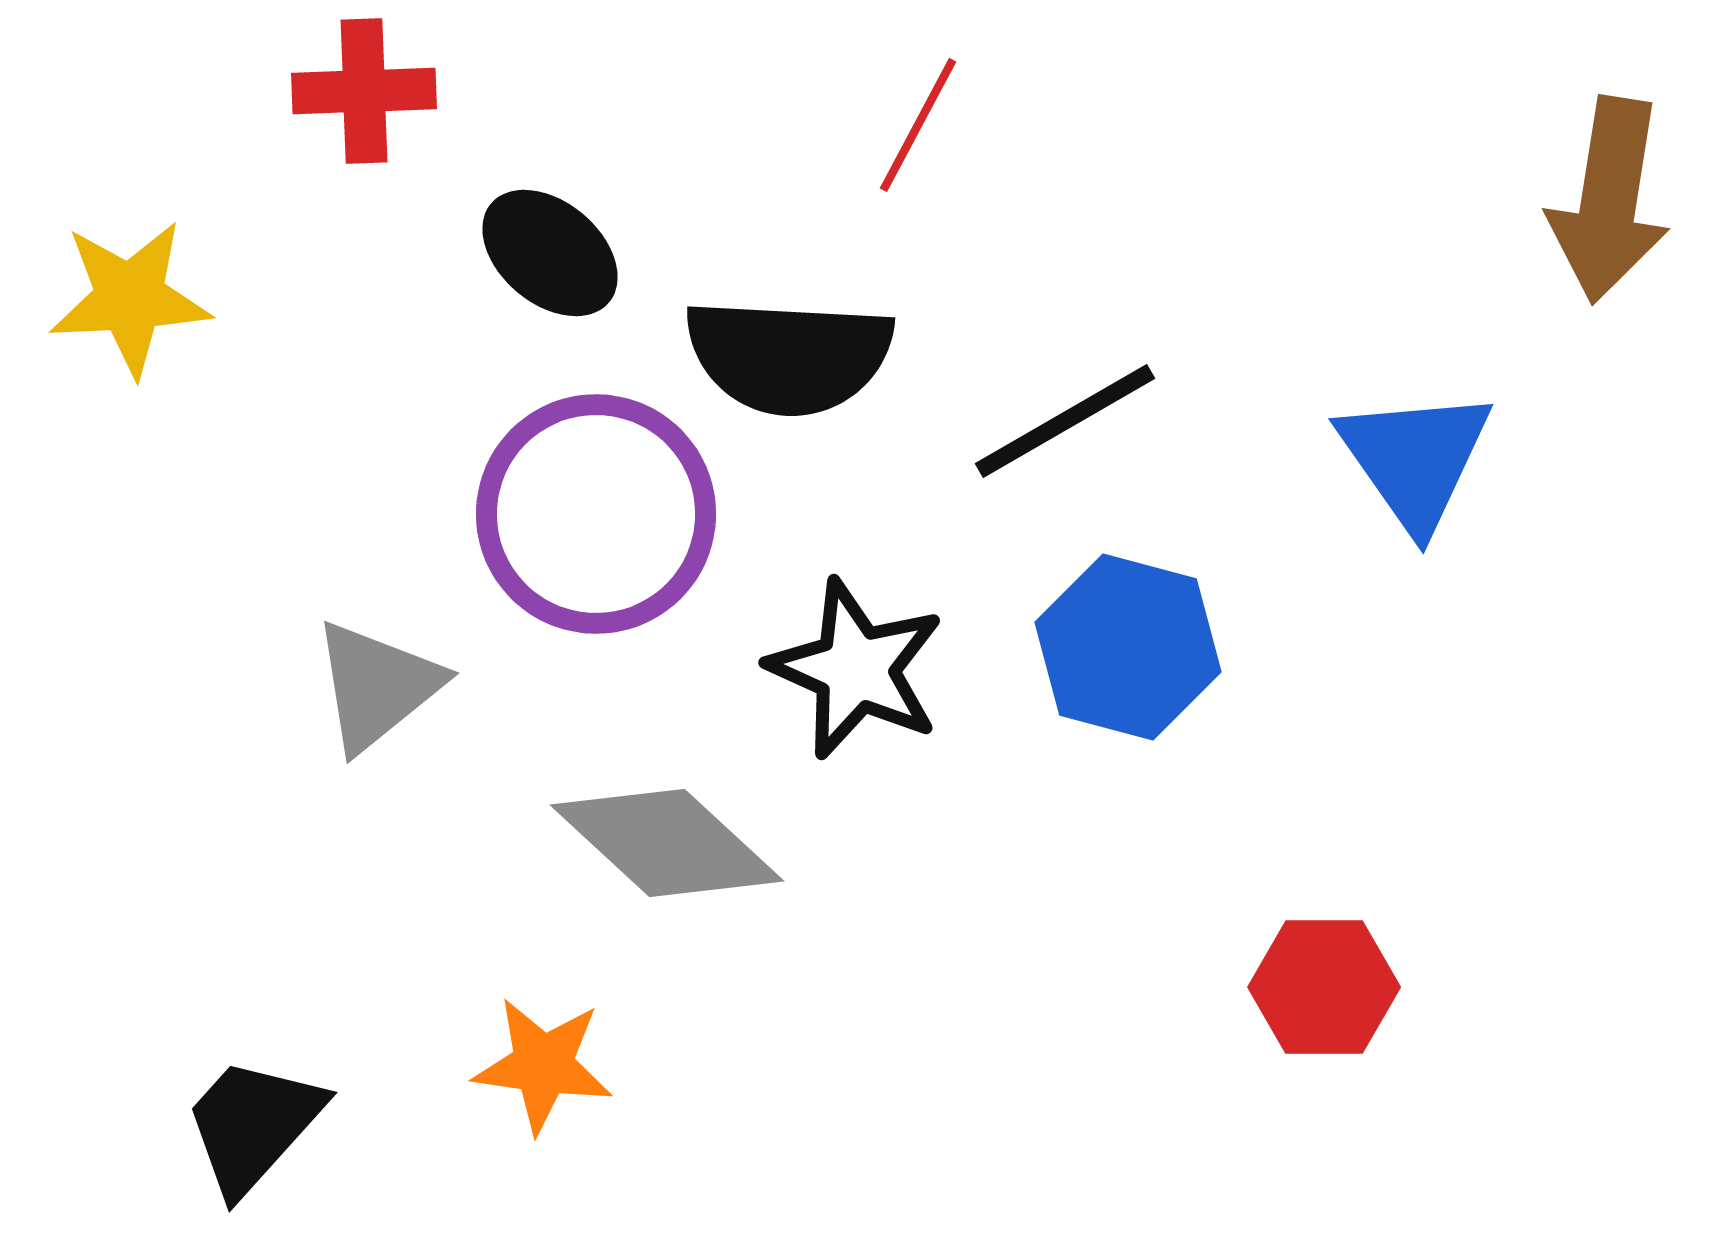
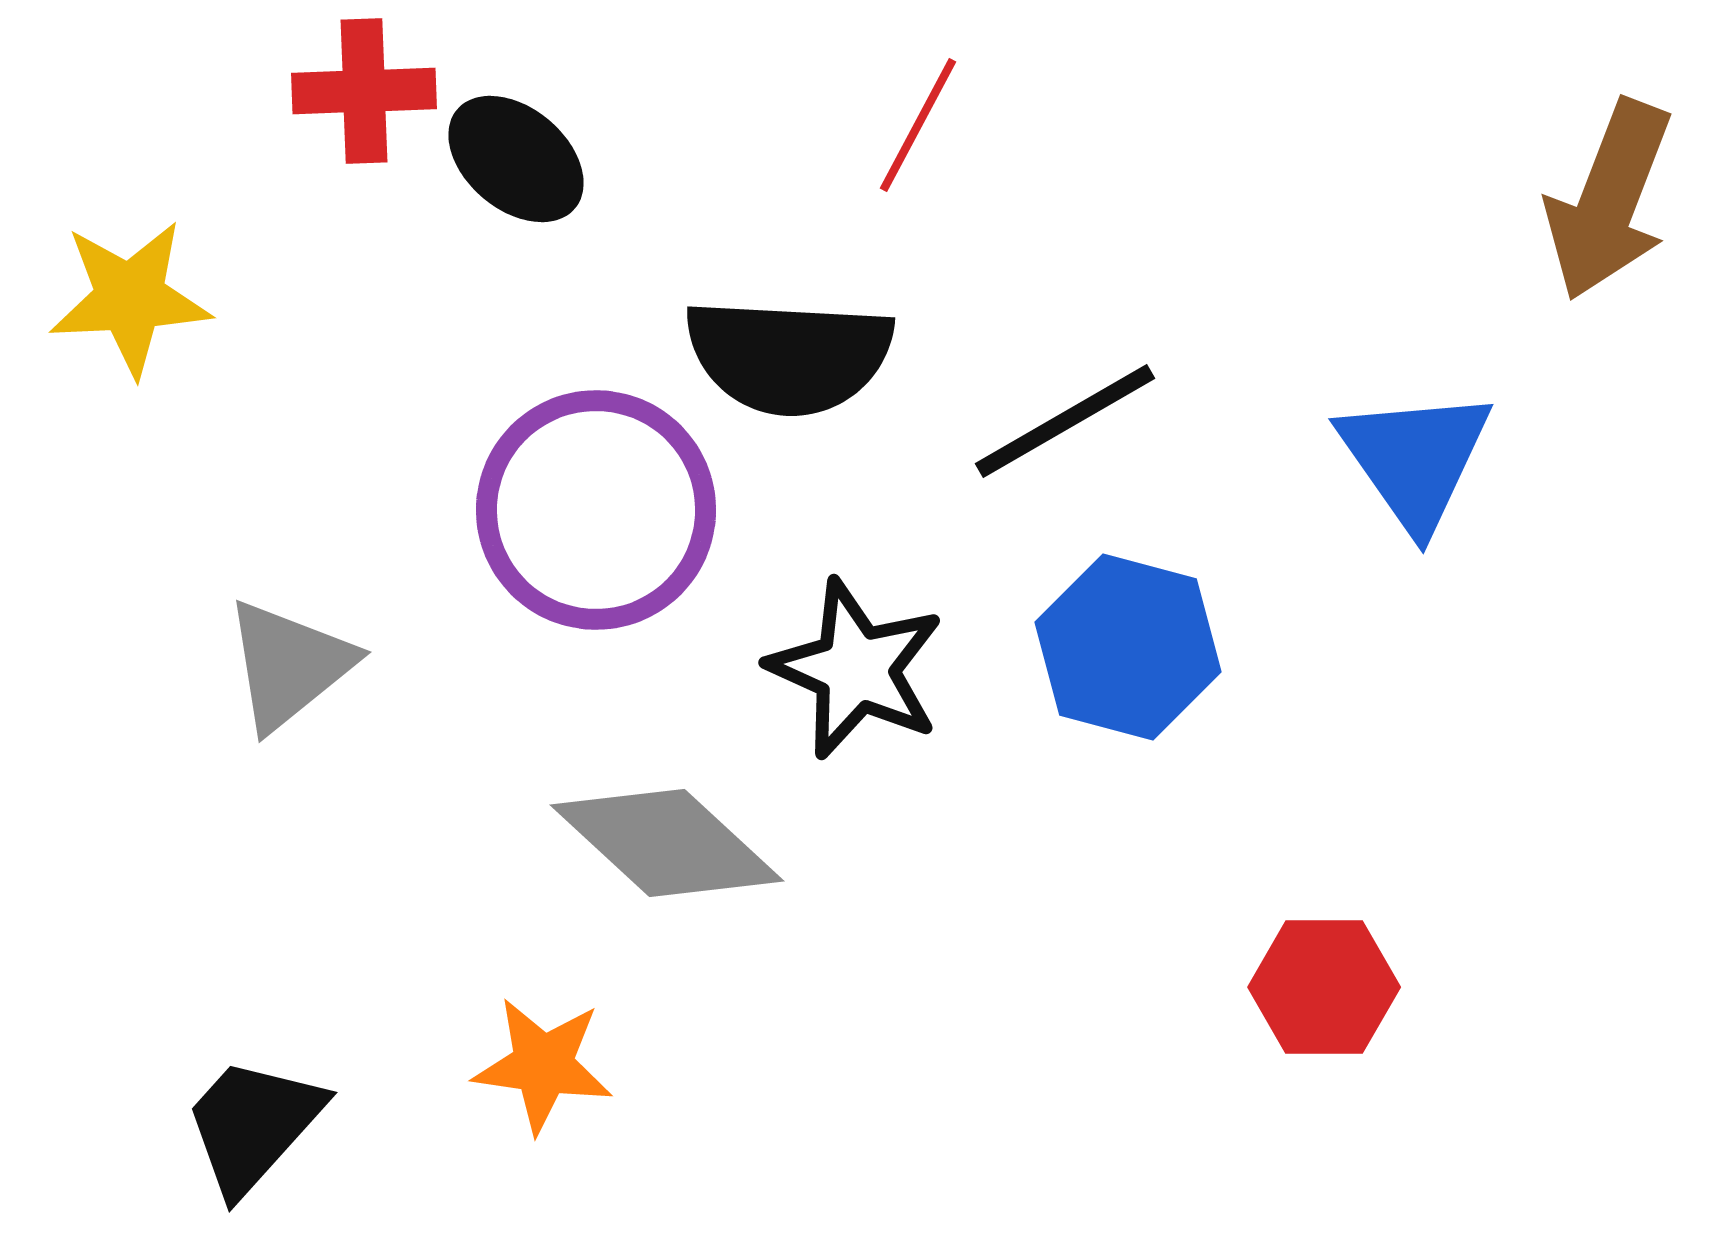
brown arrow: rotated 12 degrees clockwise
black ellipse: moved 34 px left, 94 px up
purple circle: moved 4 px up
gray triangle: moved 88 px left, 21 px up
